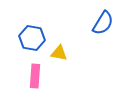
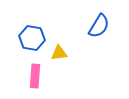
blue semicircle: moved 4 px left, 3 px down
yellow triangle: rotated 18 degrees counterclockwise
